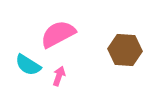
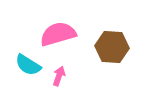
pink semicircle: rotated 12 degrees clockwise
brown hexagon: moved 13 px left, 3 px up
